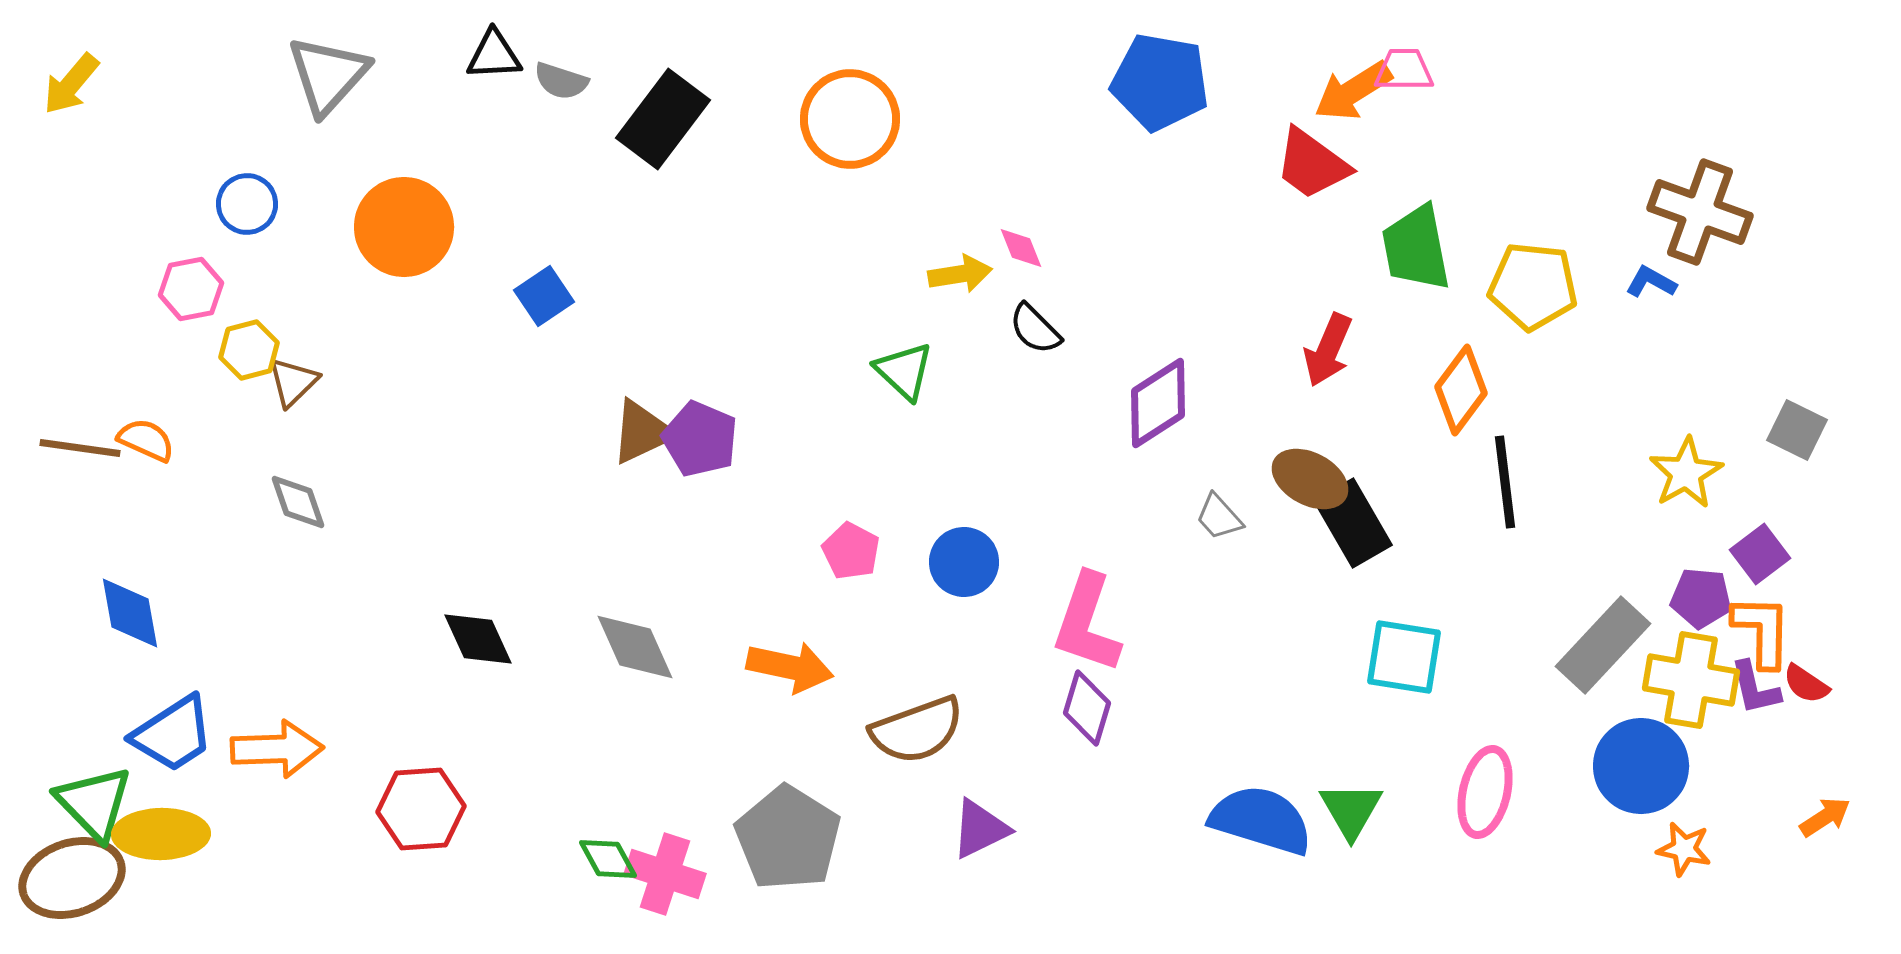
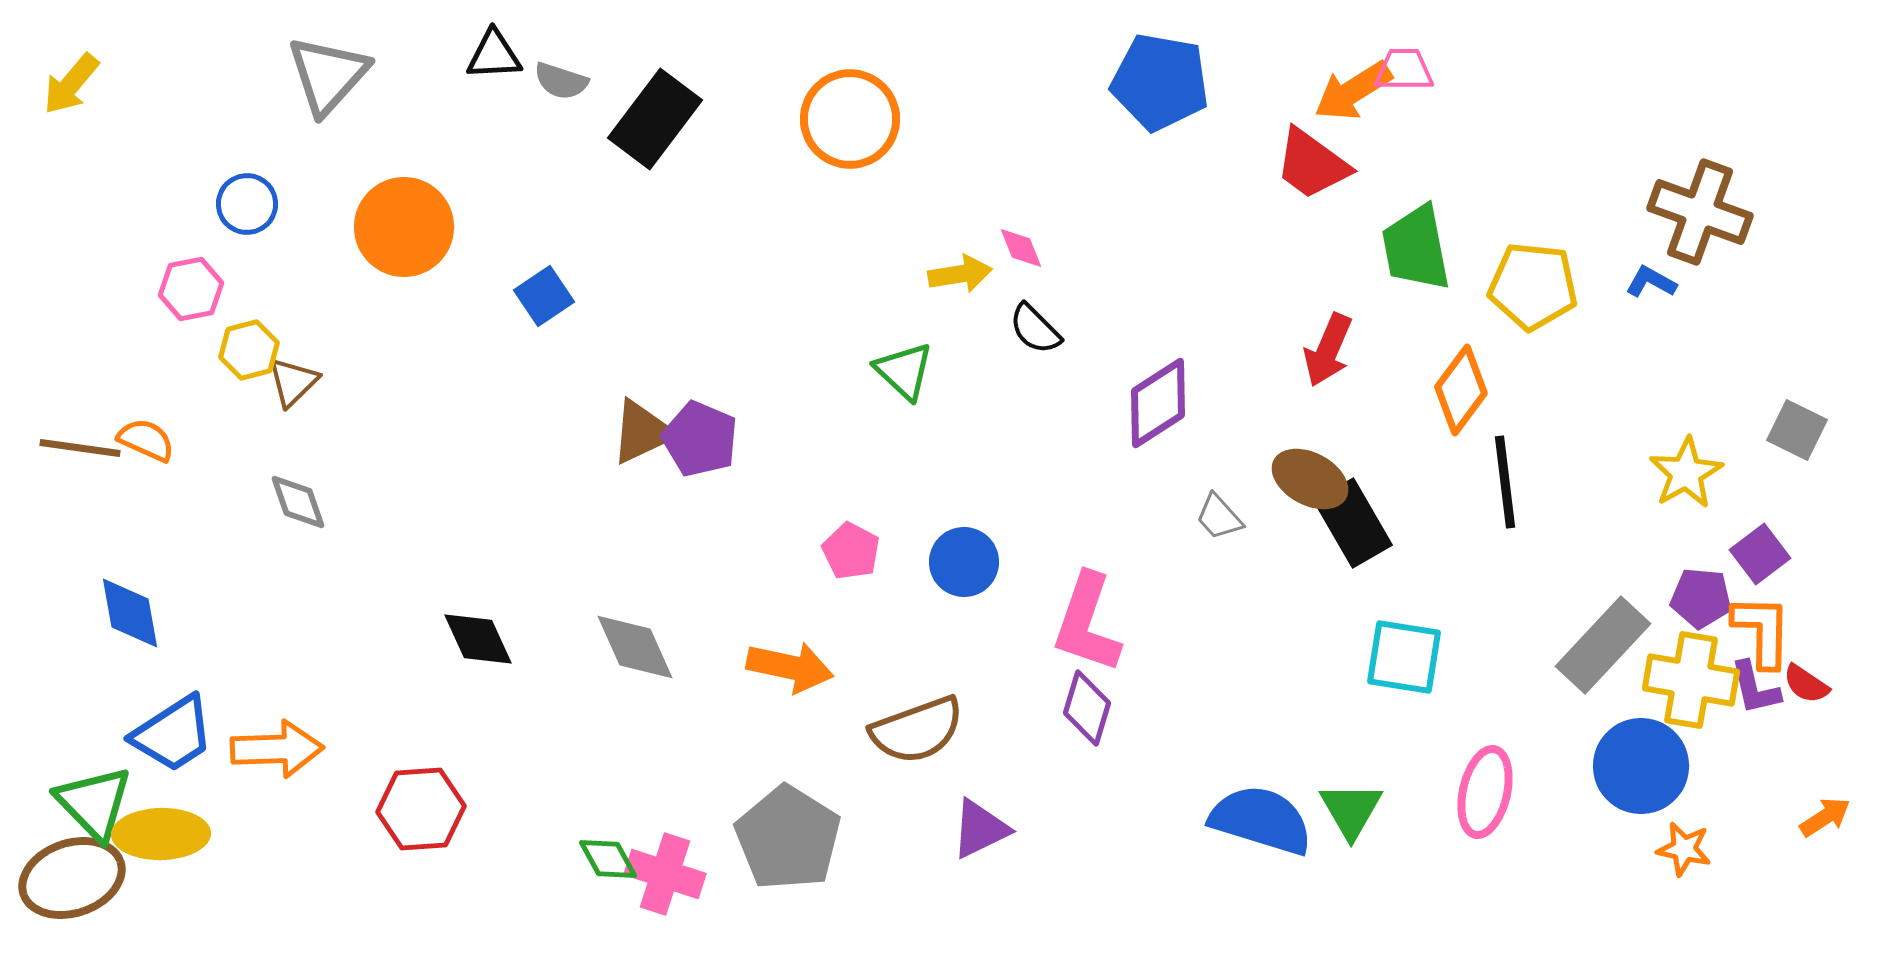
black rectangle at (663, 119): moved 8 px left
